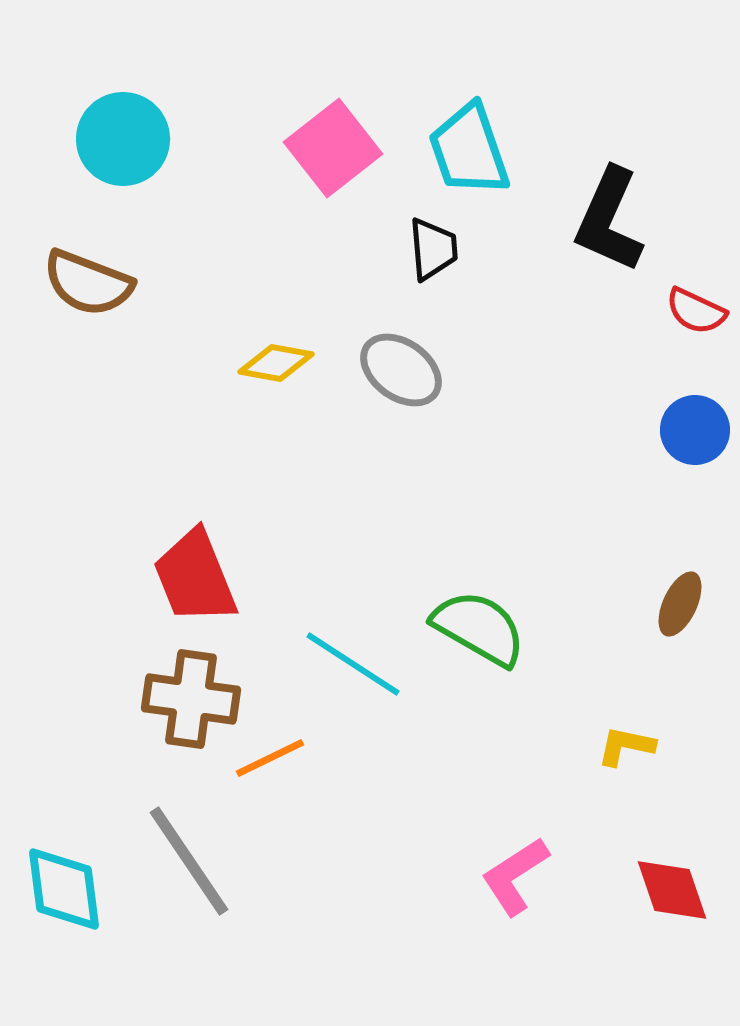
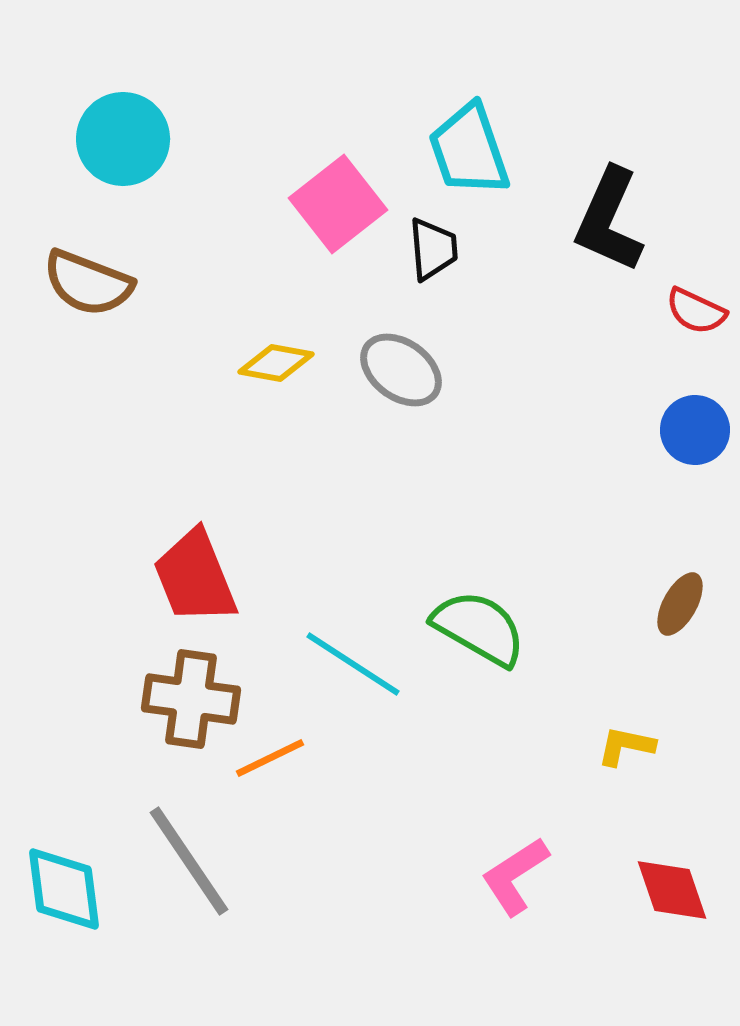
pink square: moved 5 px right, 56 px down
brown ellipse: rotated 4 degrees clockwise
